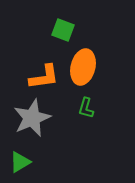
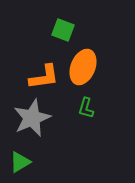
orange ellipse: rotated 8 degrees clockwise
